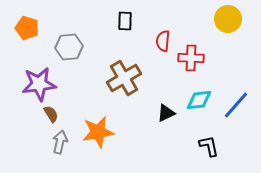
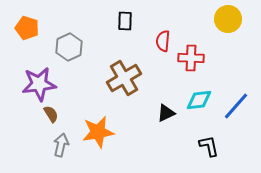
gray hexagon: rotated 20 degrees counterclockwise
blue line: moved 1 px down
gray arrow: moved 1 px right, 3 px down
